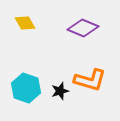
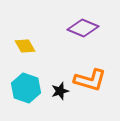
yellow diamond: moved 23 px down
